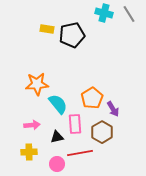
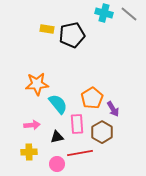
gray line: rotated 18 degrees counterclockwise
pink rectangle: moved 2 px right
